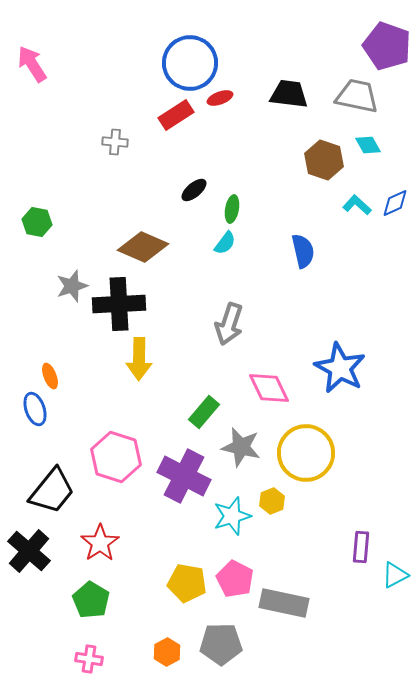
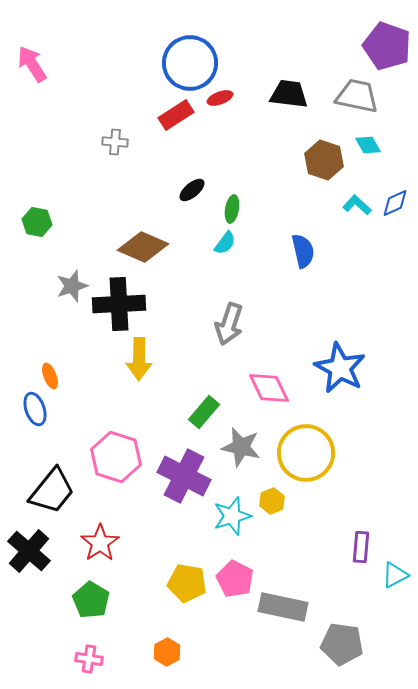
black ellipse at (194, 190): moved 2 px left
gray rectangle at (284, 603): moved 1 px left, 4 px down
gray pentagon at (221, 644): moved 121 px right; rotated 9 degrees clockwise
